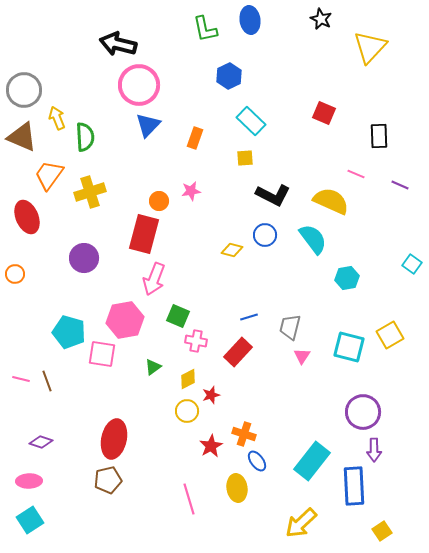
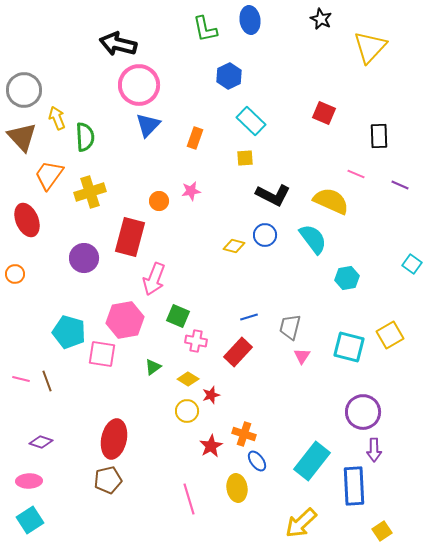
brown triangle at (22, 137): rotated 24 degrees clockwise
red ellipse at (27, 217): moved 3 px down
red rectangle at (144, 234): moved 14 px left, 3 px down
yellow diamond at (232, 250): moved 2 px right, 4 px up
yellow diamond at (188, 379): rotated 60 degrees clockwise
